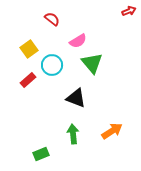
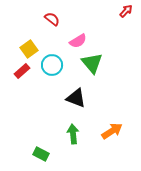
red arrow: moved 3 px left; rotated 24 degrees counterclockwise
red rectangle: moved 6 px left, 9 px up
green rectangle: rotated 49 degrees clockwise
